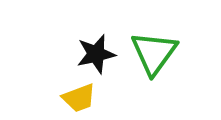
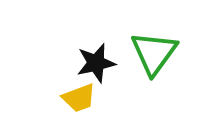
black star: moved 9 px down
